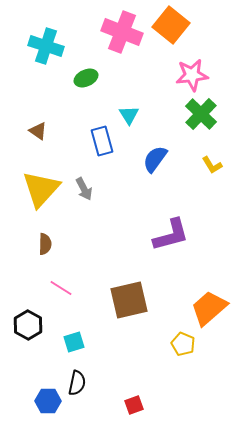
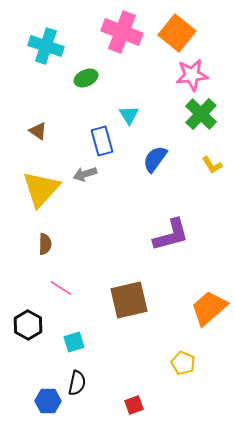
orange square: moved 6 px right, 8 px down
gray arrow: moved 1 px right, 15 px up; rotated 100 degrees clockwise
yellow pentagon: moved 19 px down
